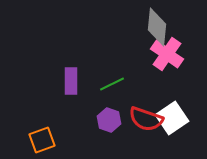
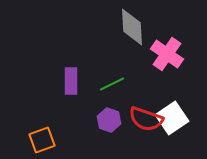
gray diamond: moved 25 px left; rotated 9 degrees counterclockwise
